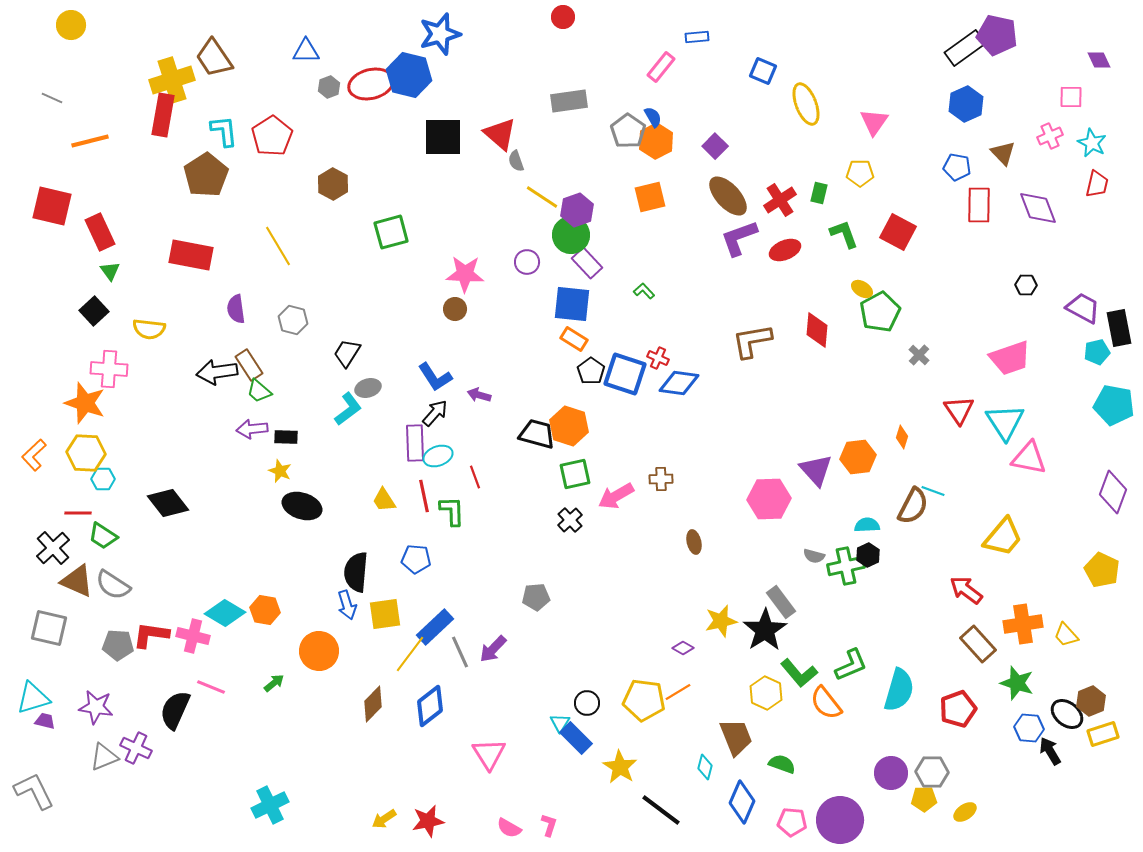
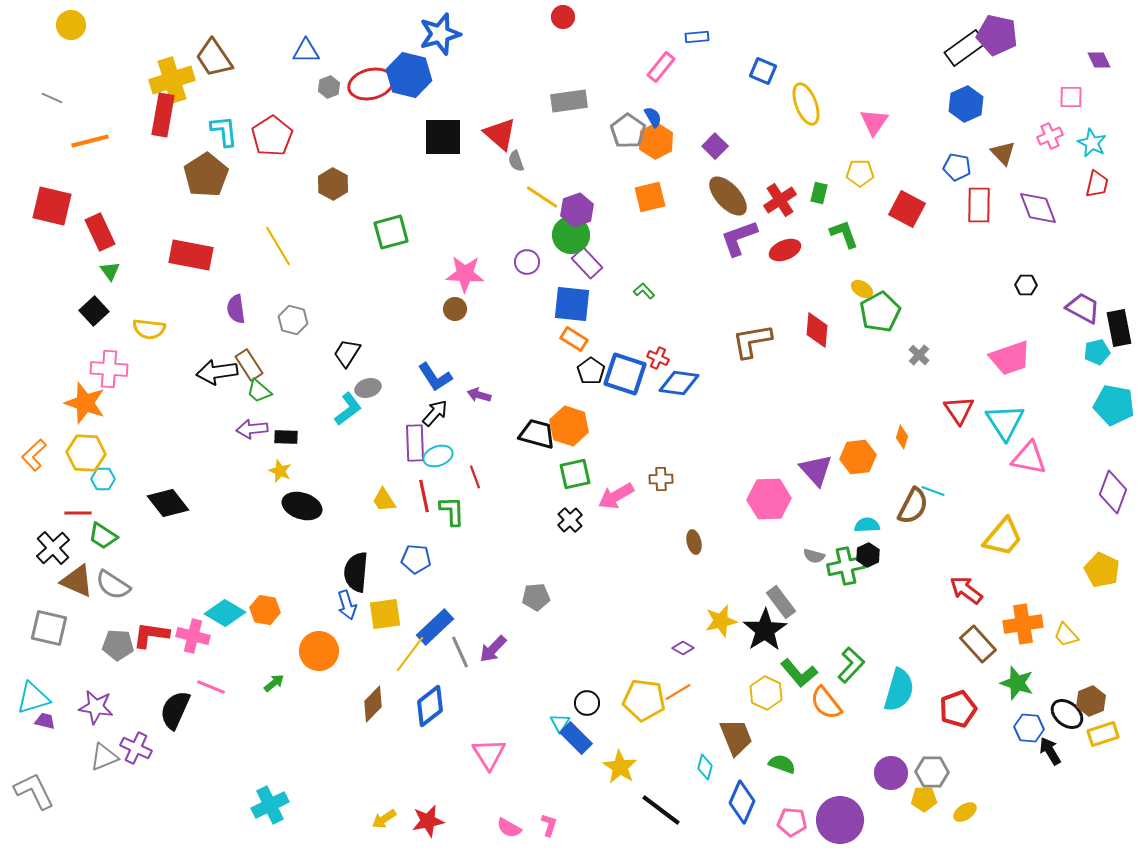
red square at (898, 232): moved 9 px right, 23 px up
green L-shape at (851, 665): rotated 24 degrees counterclockwise
